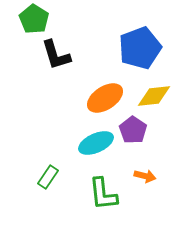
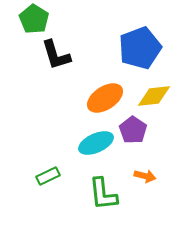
green rectangle: moved 1 px up; rotated 30 degrees clockwise
